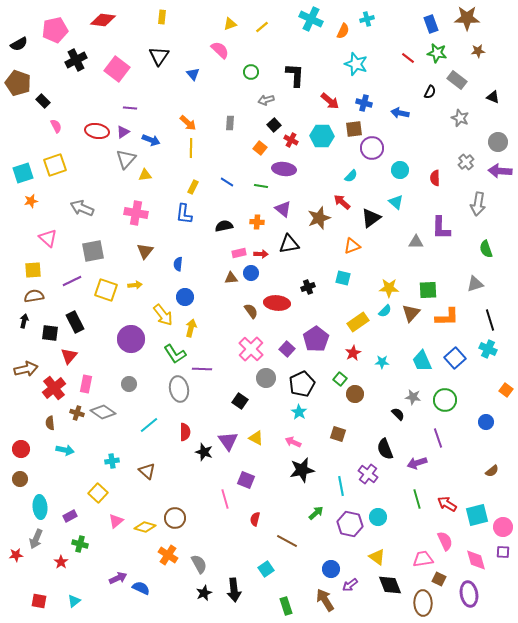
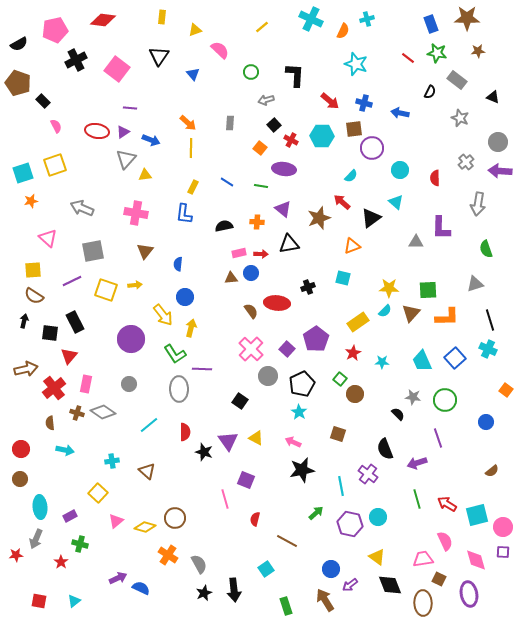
yellow triangle at (230, 24): moved 35 px left, 6 px down
brown semicircle at (34, 296): rotated 138 degrees counterclockwise
gray circle at (266, 378): moved 2 px right, 2 px up
gray ellipse at (179, 389): rotated 10 degrees clockwise
